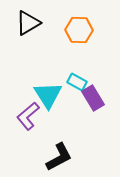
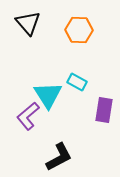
black triangle: rotated 40 degrees counterclockwise
purple rectangle: moved 11 px right, 12 px down; rotated 40 degrees clockwise
